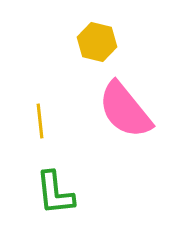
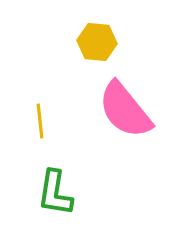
yellow hexagon: rotated 9 degrees counterclockwise
green L-shape: rotated 15 degrees clockwise
